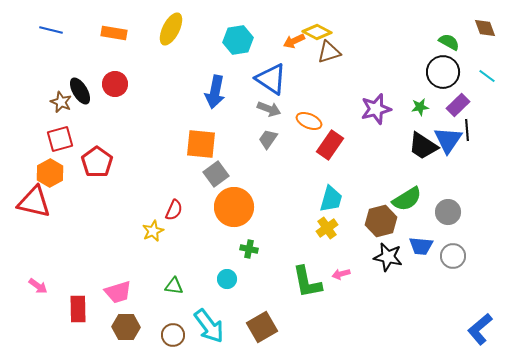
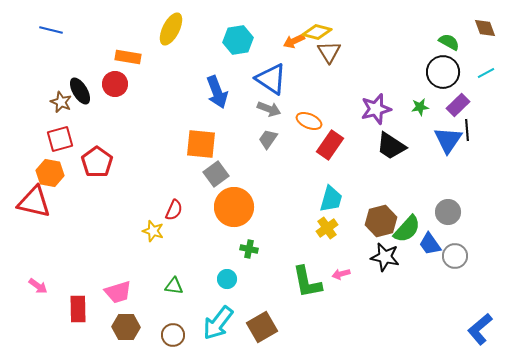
yellow diamond at (317, 32): rotated 12 degrees counterclockwise
orange rectangle at (114, 33): moved 14 px right, 24 px down
brown triangle at (329, 52): rotated 45 degrees counterclockwise
cyan line at (487, 76): moved 1 px left, 3 px up; rotated 66 degrees counterclockwise
blue arrow at (215, 92): moved 2 px right; rotated 32 degrees counterclockwise
black trapezoid at (423, 146): moved 32 px left
orange hexagon at (50, 173): rotated 20 degrees counterclockwise
green semicircle at (407, 199): moved 30 px down; rotated 16 degrees counterclockwise
yellow star at (153, 231): rotated 30 degrees counterclockwise
blue trapezoid at (421, 246): moved 9 px right, 2 px up; rotated 50 degrees clockwise
gray circle at (453, 256): moved 2 px right
black star at (388, 257): moved 3 px left
cyan arrow at (209, 326): moved 9 px right, 3 px up; rotated 75 degrees clockwise
